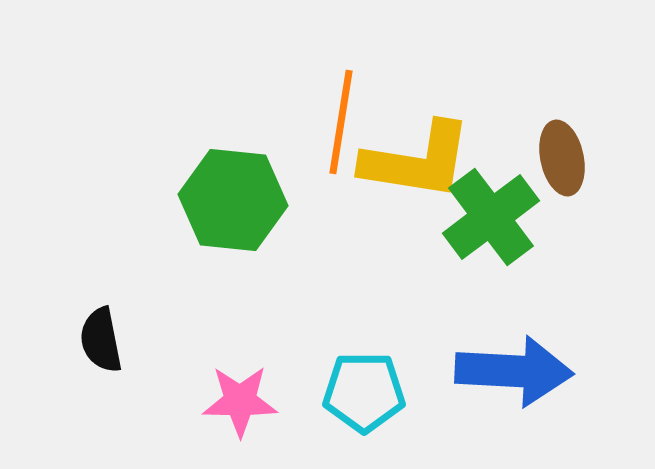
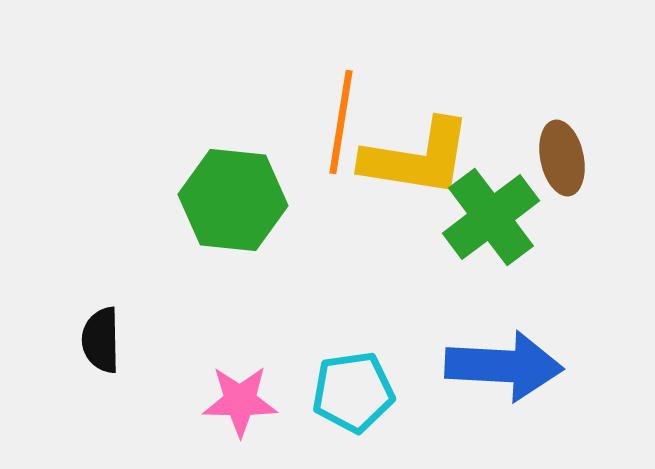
yellow L-shape: moved 3 px up
black semicircle: rotated 10 degrees clockwise
blue arrow: moved 10 px left, 5 px up
cyan pentagon: moved 11 px left; rotated 8 degrees counterclockwise
